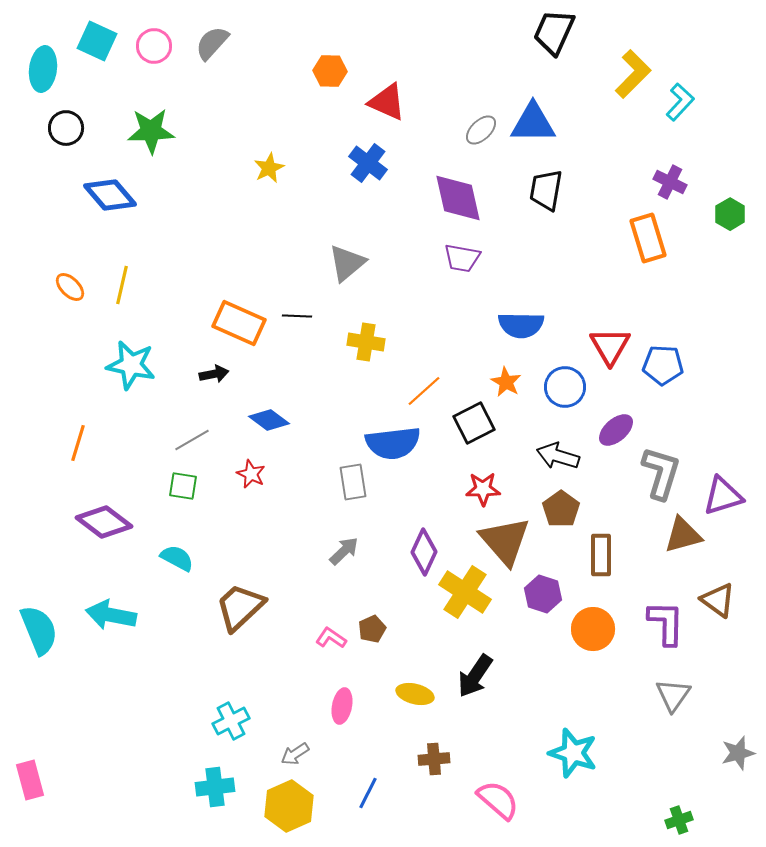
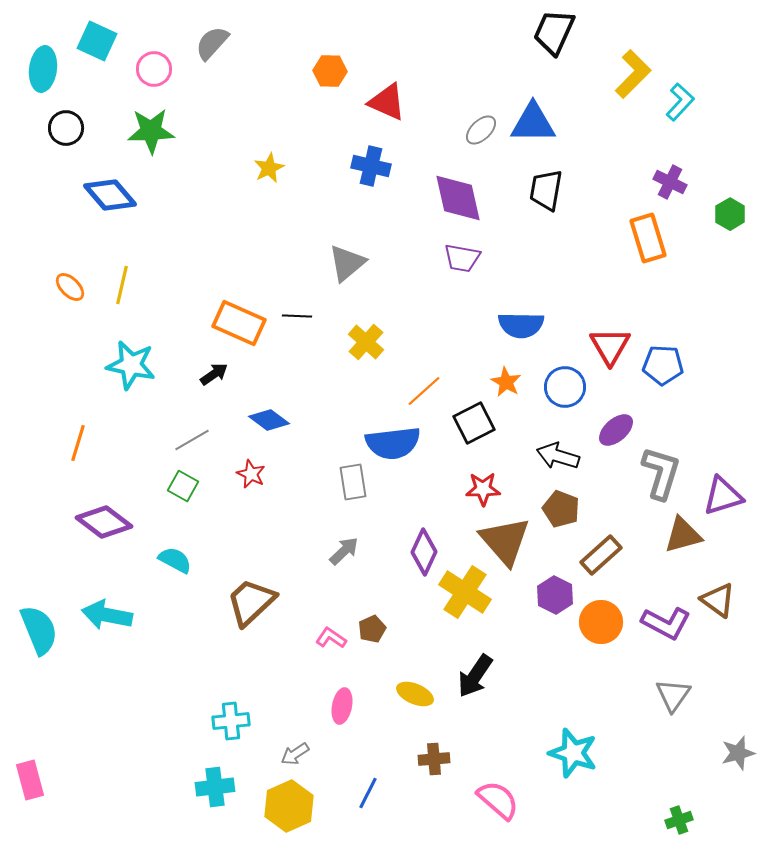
pink circle at (154, 46): moved 23 px down
blue cross at (368, 163): moved 3 px right, 3 px down; rotated 24 degrees counterclockwise
yellow cross at (366, 342): rotated 33 degrees clockwise
black arrow at (214, 374): rotated 24 degrees counterclockwise
green square at (183, 486): rotated 20 degrees clockwise
brown pentagon at (561, 509): rotated 15 degrees counterclockwise
brown rectangle at (601, 555): rotated 48 degrees clockwise
cyan semicircle at (177, 558): moved 2 px left, 2 px down
purple hexagon at (543, 594): moved 12 px right, 1 px down; rotated 9 degrees clockwise
brown trapezoid at (240, 607): moved 11 px right, 5 px up
cyan arrow at (111, 615): moved 4 px left
purple L-shape at (666, 623): rotated 117 degrees clockwise
orange circle at (593, 629): moved 8 px right, 7 px up
yellow ellipse at (415, 694): rotated 9 degrees clockwise
cyan cross at (231, 721): rotated 21 degrees clockwise
